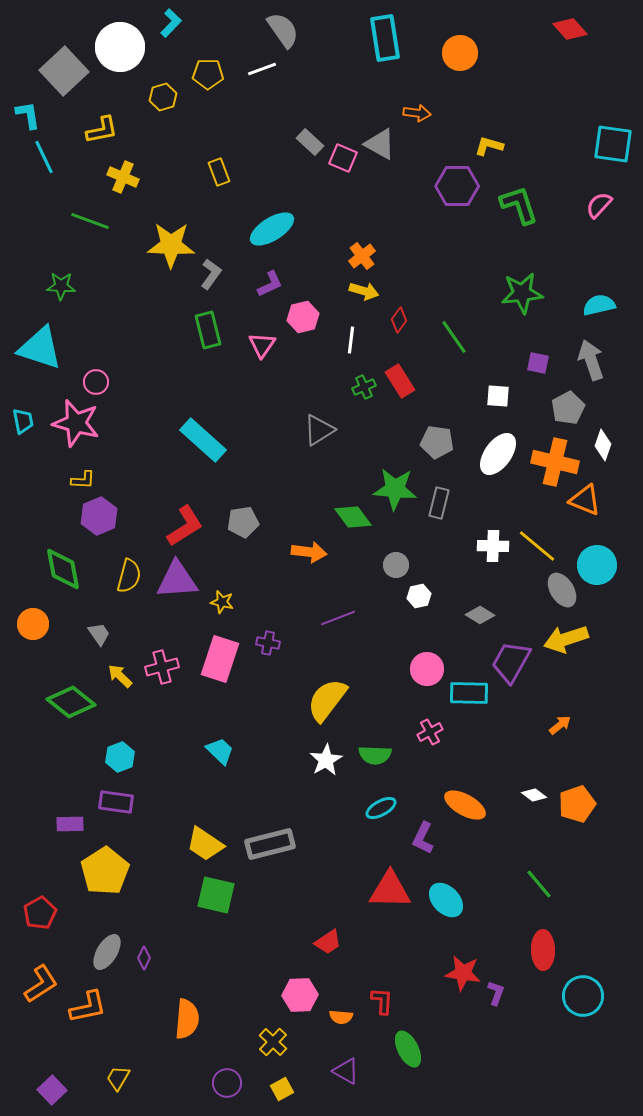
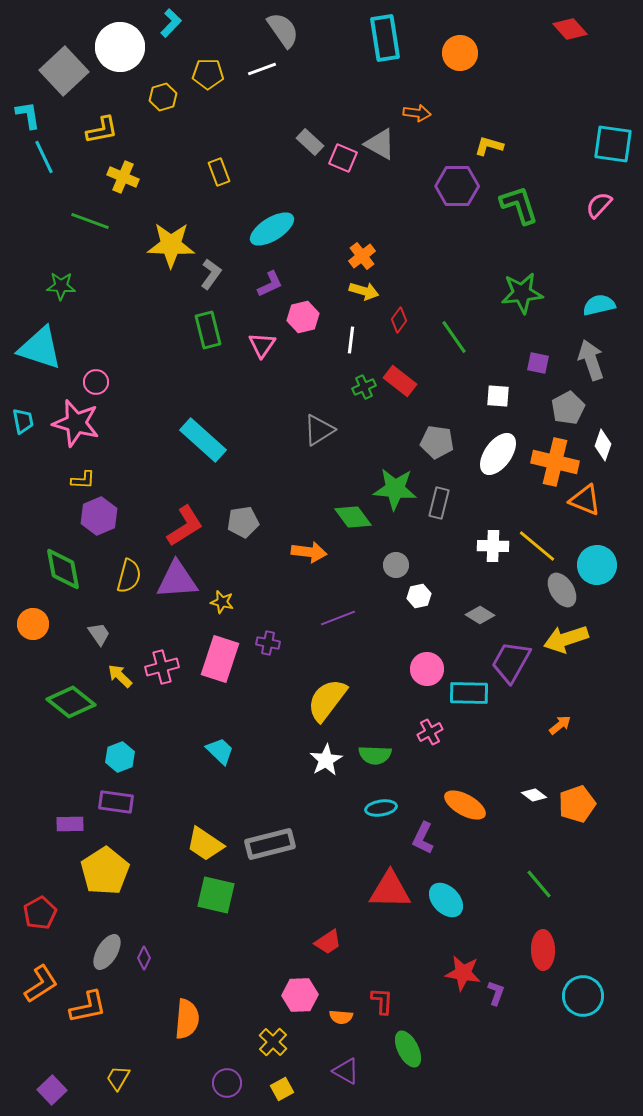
red rectangle at (400, 381): rotated 20 degrees counterclockwise
cyan ellipse at (381, 808): rotated 20 degrees clockwise
